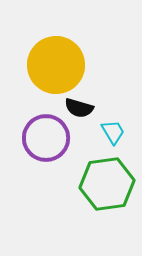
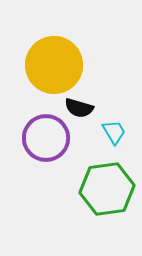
yellow circle: moved 2 px left
cyan trapezoid: moved 1 px right
green hexagon: moved 5 px down
